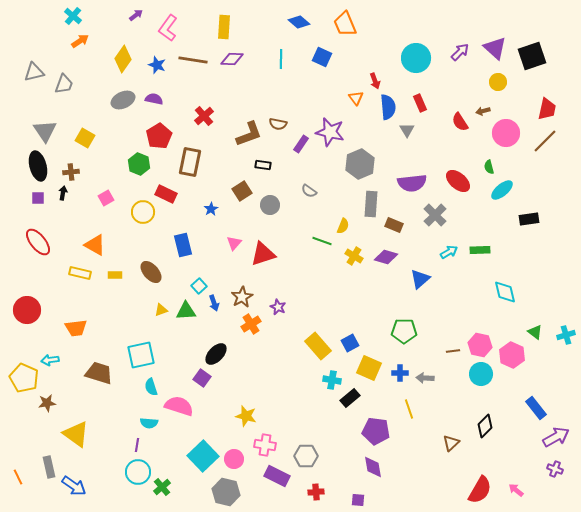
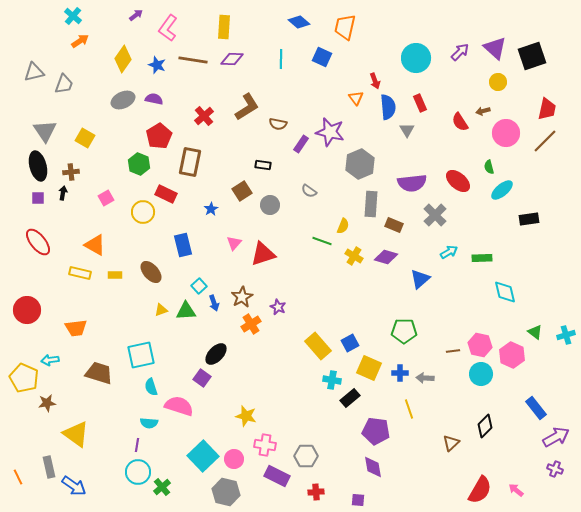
orange trapezoid at (345, 24): moved 3 px down; rotated 36 degrees clockwise
brown L-shape at (249, 134): moved 2 px left, 27 px up; rotated 12 degrees counterclockwise
green rectangle at (480, 250): moved 2 px right, 8 px down
